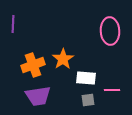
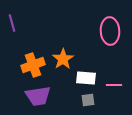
purple line: moved 1 px left, 1 px up; rotated 18 degrees counterclockwise
pink line: moved 2 px right, 5 px up
